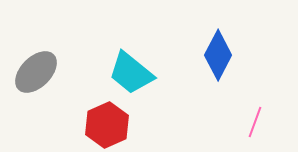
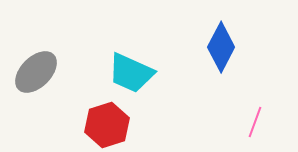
blue diamond: moved 3 px right, 8 px up
cyan trapezoid: rotated 15 degrees counterclockwise
red hexagon: rotated 6 degrees clockwise
